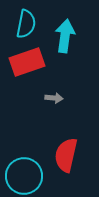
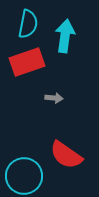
cyan semicircle: moved 2 px right
red semicircle: rotated 68 degrees counterclockwise
